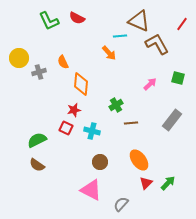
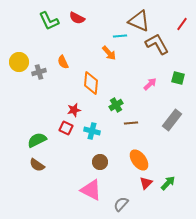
yellow circle: moved 4 px down
orange diamond: moved 10 px right, 1 px up
